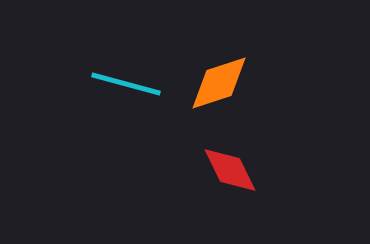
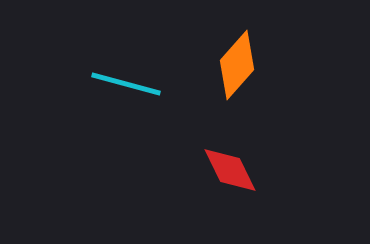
orange diamond: moved 18 px right, 18 px up; rotated 30 degrees counterclockwise
